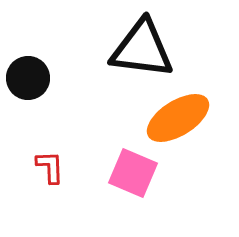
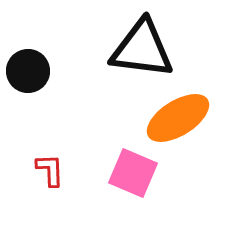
black circle: moved 7 px up
red L-shape: moved 3 px down
